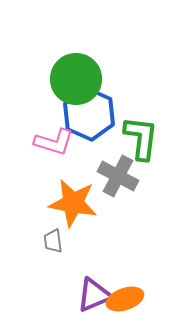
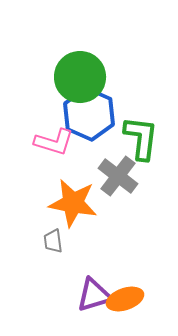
green circle: moved 4 px right, 2 px up
gray cross: rotated 9 degrees clockwise
purple triangle: rotated 6 degrees clockwise
